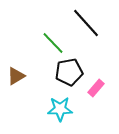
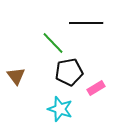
black line: rotated 48 degrees counterclockwise
brown triangle: rotated 36 degrees counterclockwise
pink rectangle: rotated 18 degrees clockwise
cyan star: rotated 20 degrees clockwise
